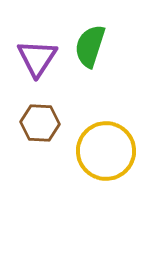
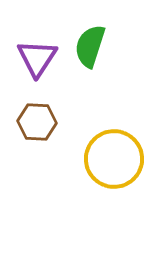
brown hexagon: moved 3 px left, 1 px up
yellow circle: moved 8 px right, 8 px down
